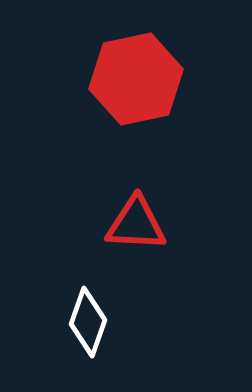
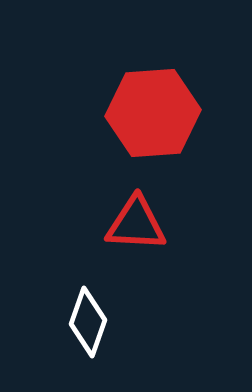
red hexagon: moved 17 px right, 34 px down; rotated 8 degrees clockwise
